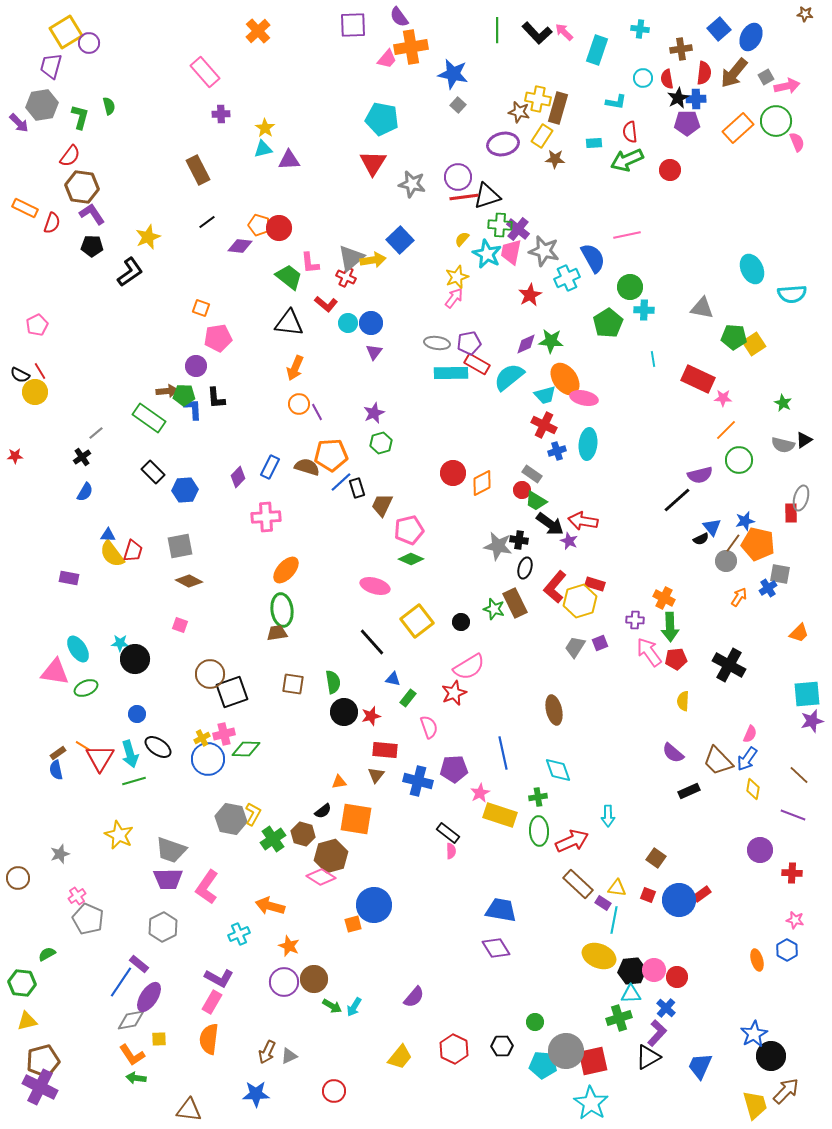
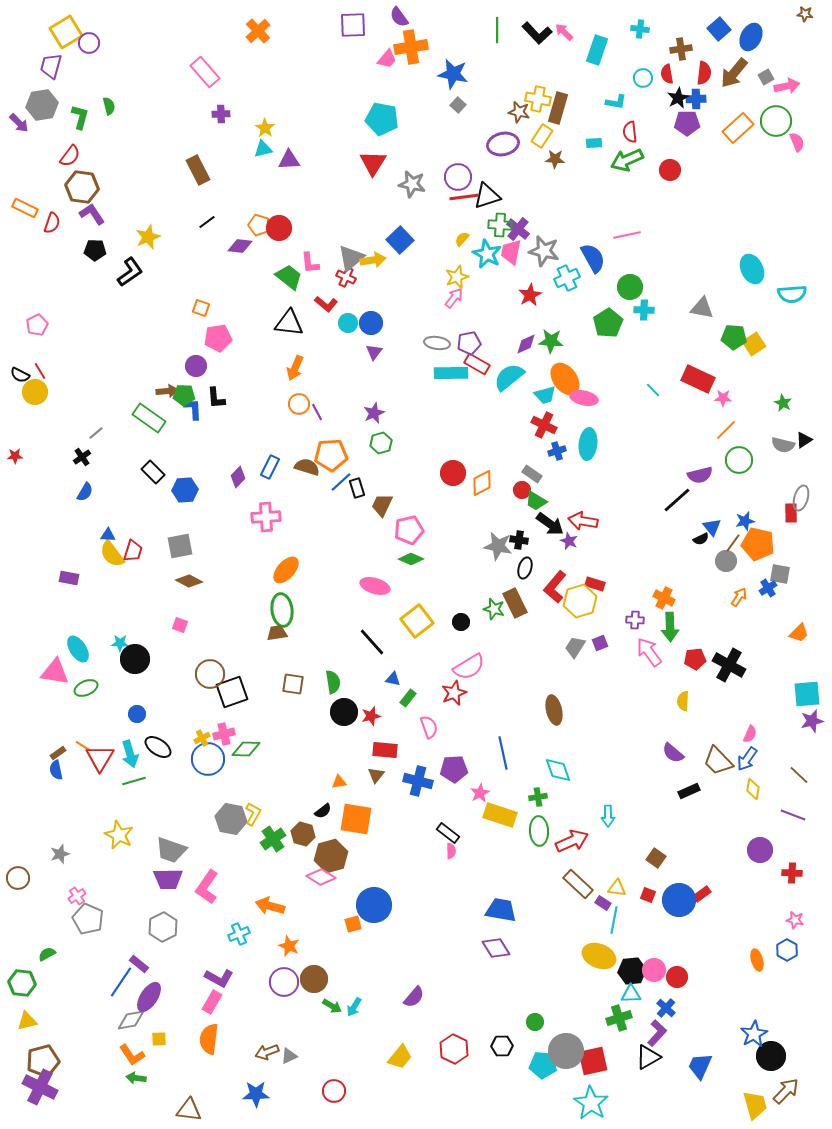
red semicircle at (667, 79): moved 5 px up
black pentagon at (92, 246): moved 3 px right, 4 px down
cyan line at (653, 359): moved 31 px down; rotated 35 degrees counterclockwise
red pentagon at (676, 659): moved 19 px right
brown arrow at (267, 1052): rotated 45 degrees clockwise
